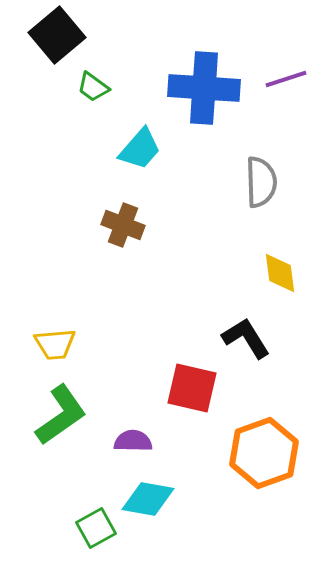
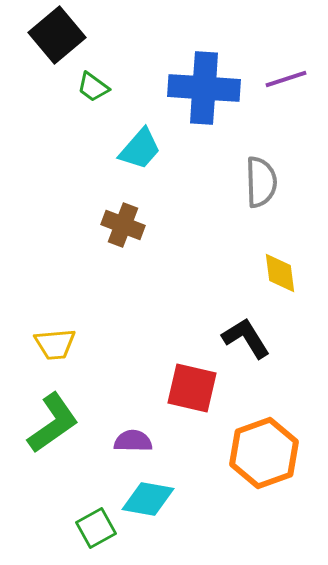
green L-shape: moved 8 px left, 8 px down
